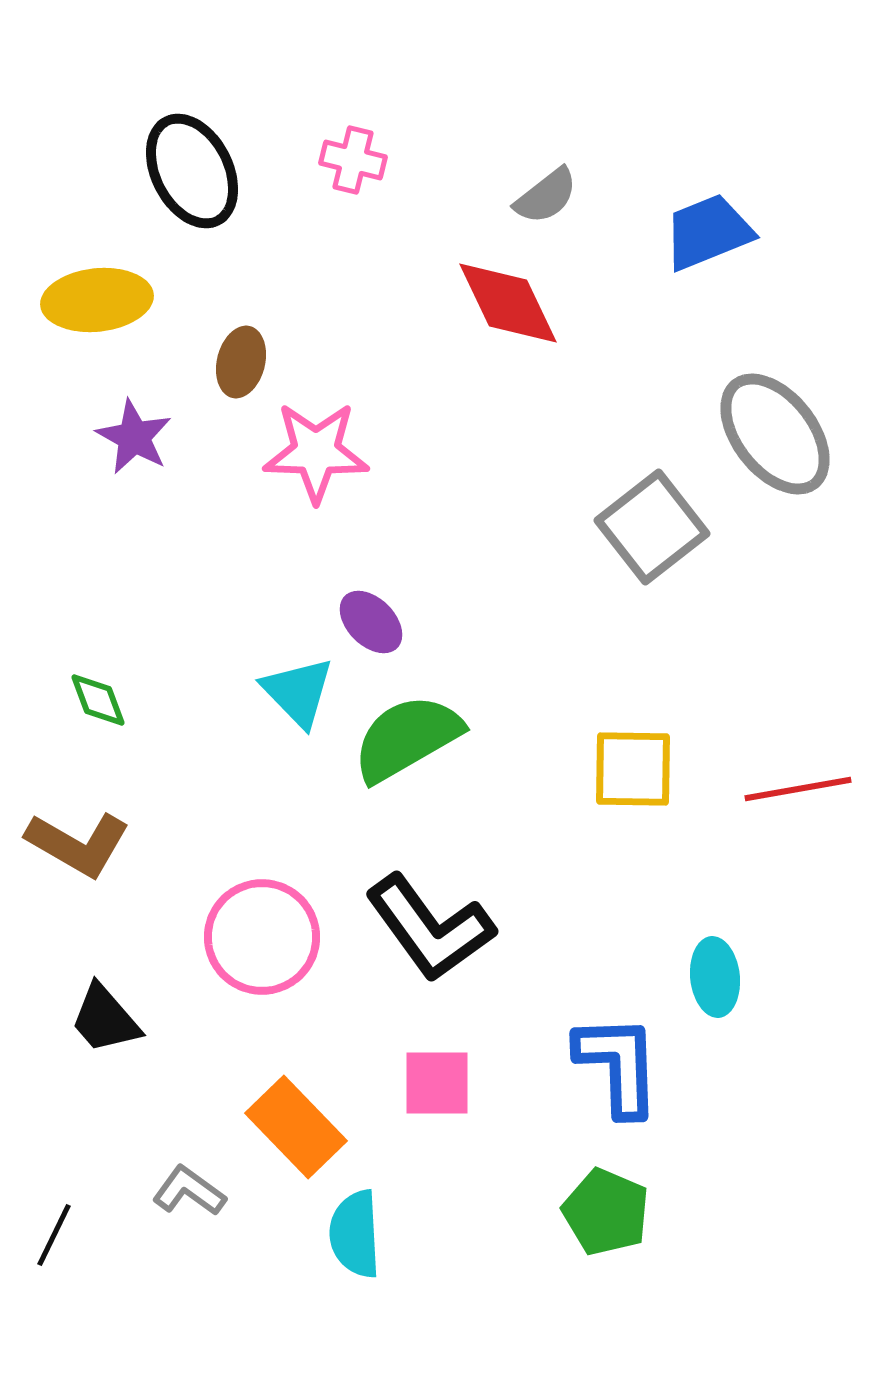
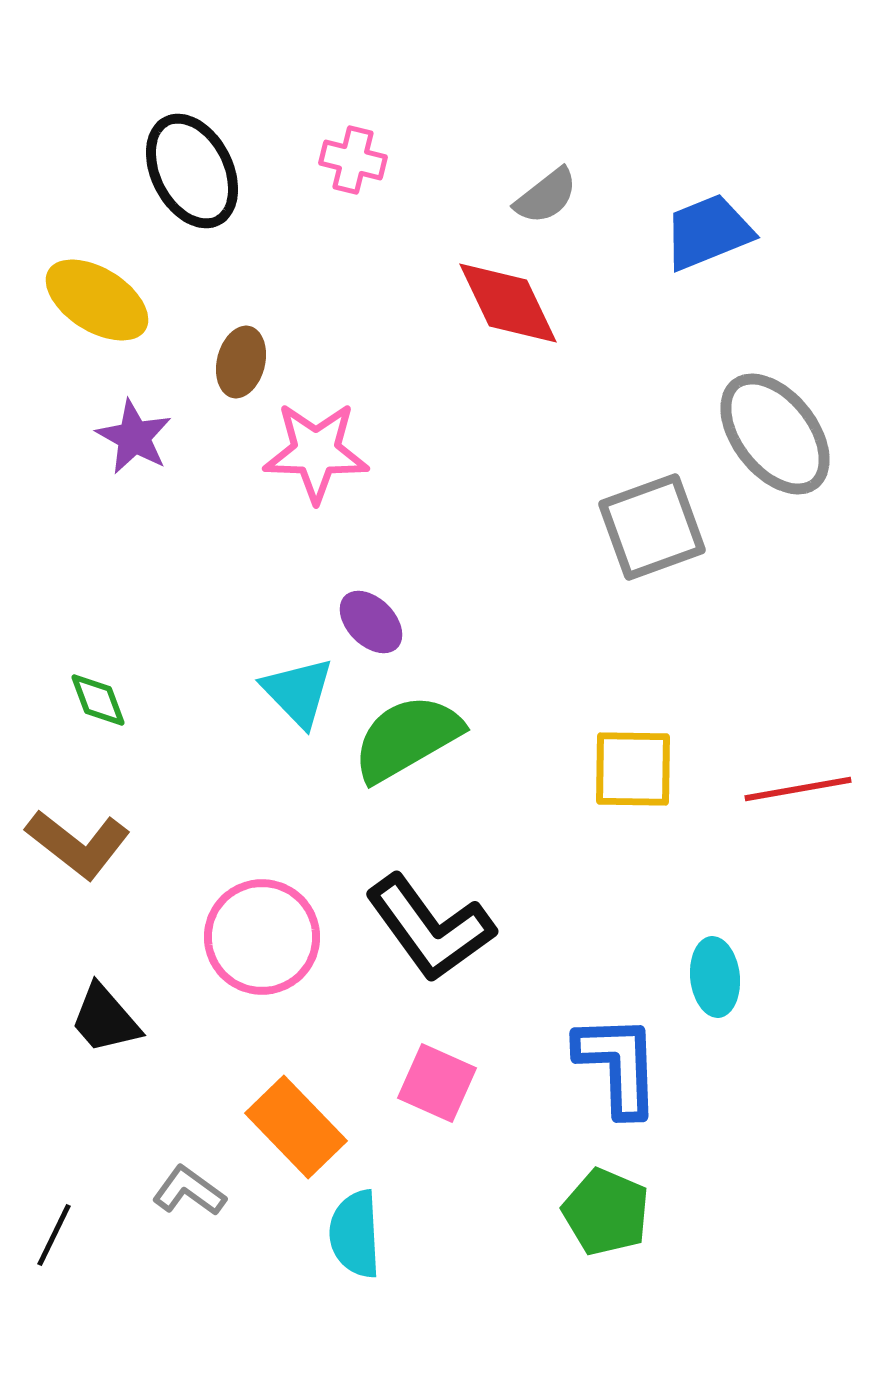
yellow ellipse: rotated 38 degrees clockwise
gray square: rotated 18 degrees clockwise
brown L-shape: rotated 8 degrees clockwise
pink square: rotated 24 degrees clockwise
